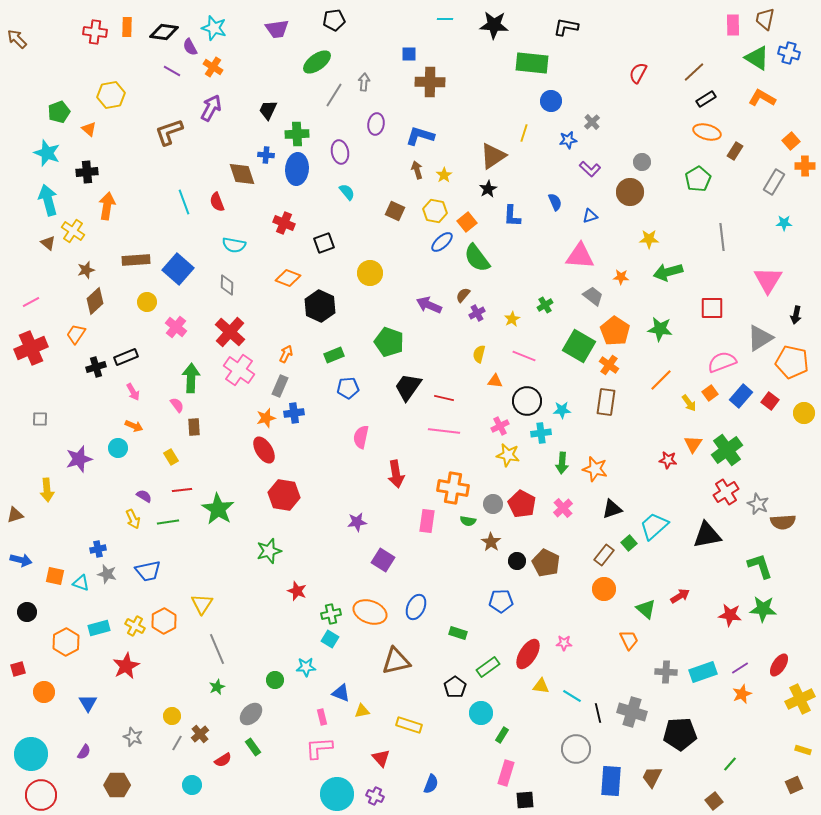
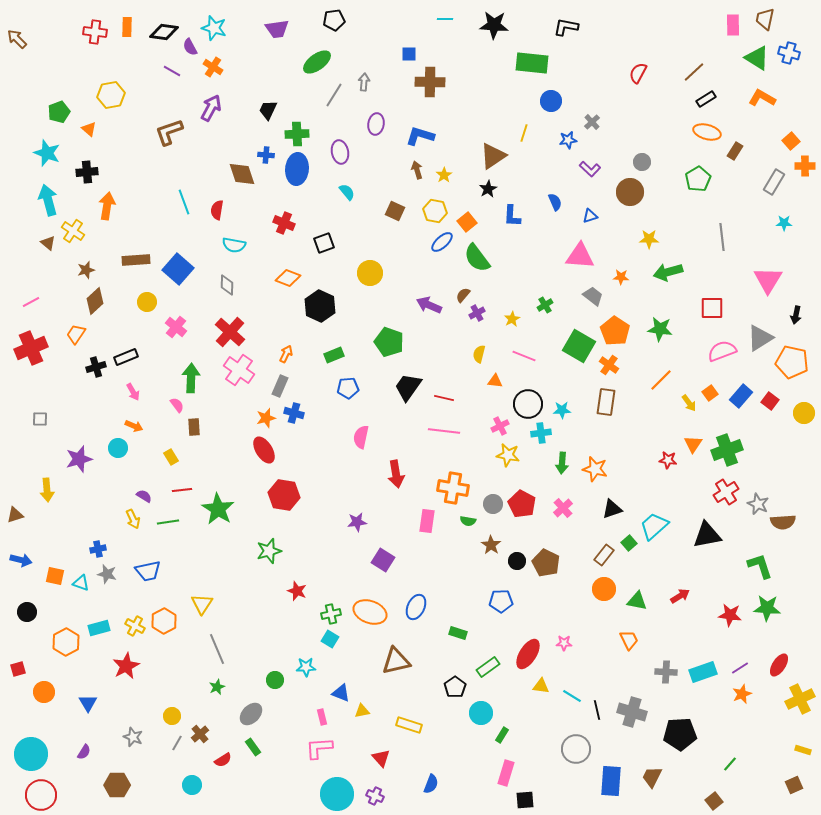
red semicircle at (217, 202): moved 8 px down; rotated 30 degrees clockwise
pink semicircle at (722, 362): moved 11 px up
black circle at (527, 401): moved 1 px right, 3 px down
blue cross at (294, 413): rotated 24 degrees clockwise
green cross at (727, 450): rotated 16 degrees clockwise
brown star at (491, 542): moved 3 px down
green triangle at (646, 609): moved 9 px left, 8 px up; rotated 30 degrees counterclockwise
green star at (763, 609): moved 4 px right, 1 px up
black line at (598, 713): moved 1 px left, 3 px up
